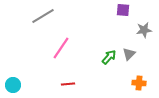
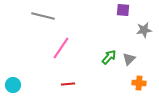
gray line: rotated 45 degrees clockwise
gray triangle: moved 5 px down
